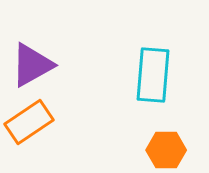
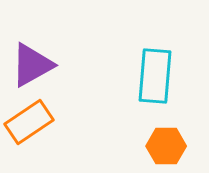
cyan rectangle: moved 2 px right, 1 px down
orange hexagon: moved 4 px up
